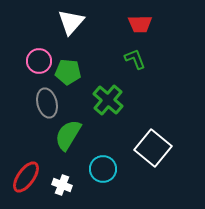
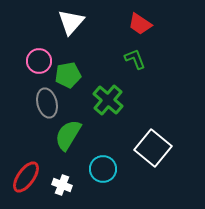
red trapezoid: rotated 35 degrees clockwise
green pentagon: moved 3 px down; rotated 15 degrees counterclockwise
